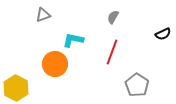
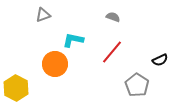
gray semicircle: rotated 80 degrees clockwise
black semicircle: moved 3 px left, 26 px down
red line: rotated 20 degrees clockwise
